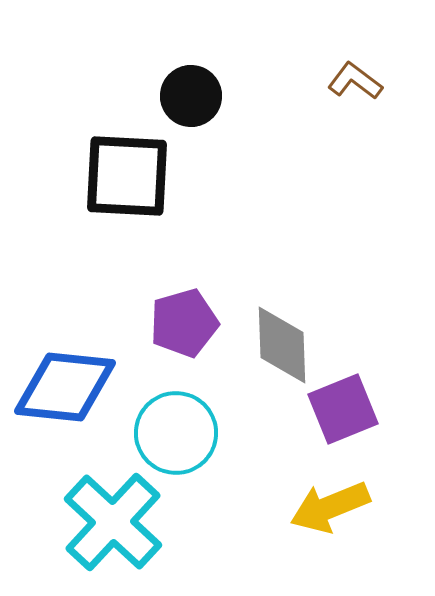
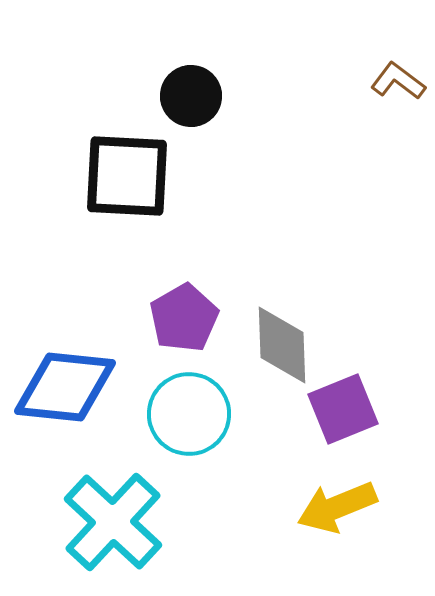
brown L-shape: moved 43 px right
purple pentagon: moved 5 px up; rotated 14 degrees counterclockwise
cyan circle: moved 13 px right, 19 px up
yellow arrow: moved 7 px right
